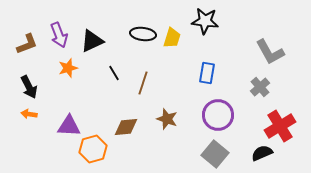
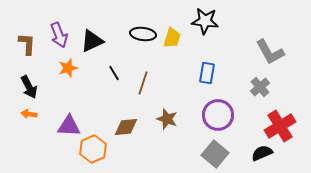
brown L-shape: rotated 65 degrees counterclockwise
orange hexagon: rotated 8 degrees counterclockwise
